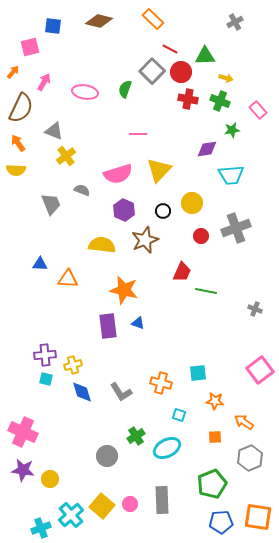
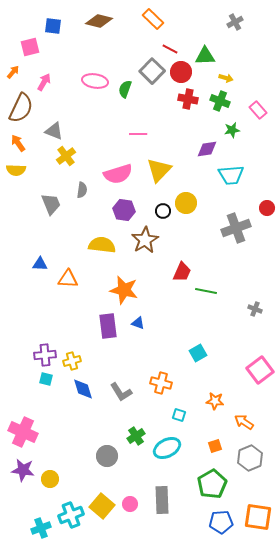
pink ellipse at (85, 92): moved 10 px right, 11 px up
gray semicircle at (82, 190): rotated 77 degrees clockwise
yellow circle at (192, 203): moved 6 px left
purple hexagon at (124, 210): rotated 15 degrees counterclockwise
red circle at (201, 236): moved 66 px right, 28 px up
brown star at (145, 240): rotated 8 degrees counterclockwise
yellow cross at (73, 365): moved 1 px left, 4 px up
cyan square at (198, 373): moved 20 px up; rotated 24 degrees counterclockwise
blue diamond at (82, 392): moved 1 px right, 3 px up
orange square at (215, 437): moved 9 px down; rotated 16 degrees counterclockwise
green pentagon at (212, 484): rotated 8 degrees counterclockwise
cyan cross at (71, 515): rotated 20 degrees clockwise
